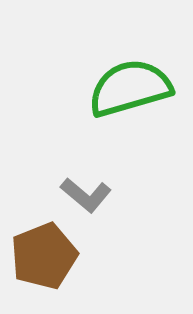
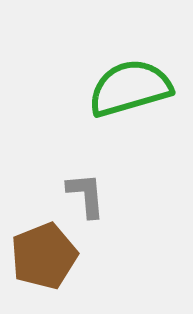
gray L-shape: rotated 135 degrees counterclockwise
